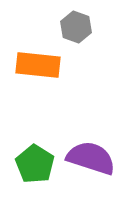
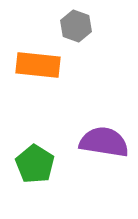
gray hexagon: moved 1 px up
purple semicircle: moved 13 px right, 16 px up; rotated 9 degrees counterclockwise
